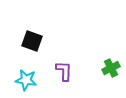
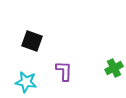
green cross: moved 3 px right
cyan star: moved 2 px down
